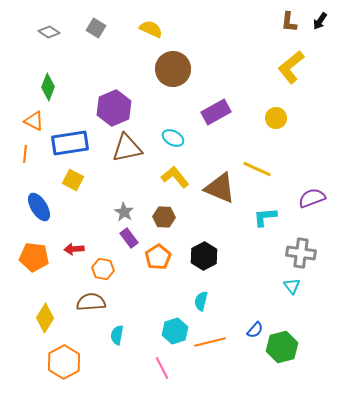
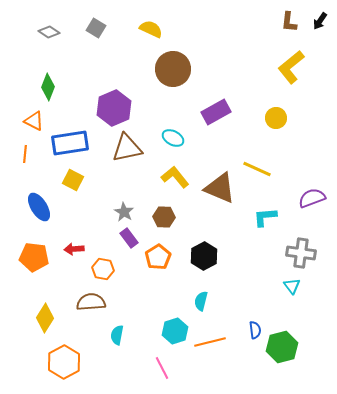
blue semicircle at (255, 330): rotated 48 degrees counterclockwise
